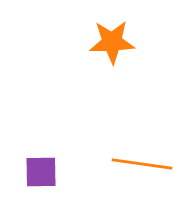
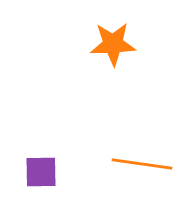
orange star: moved 1 px right, 2 px down
